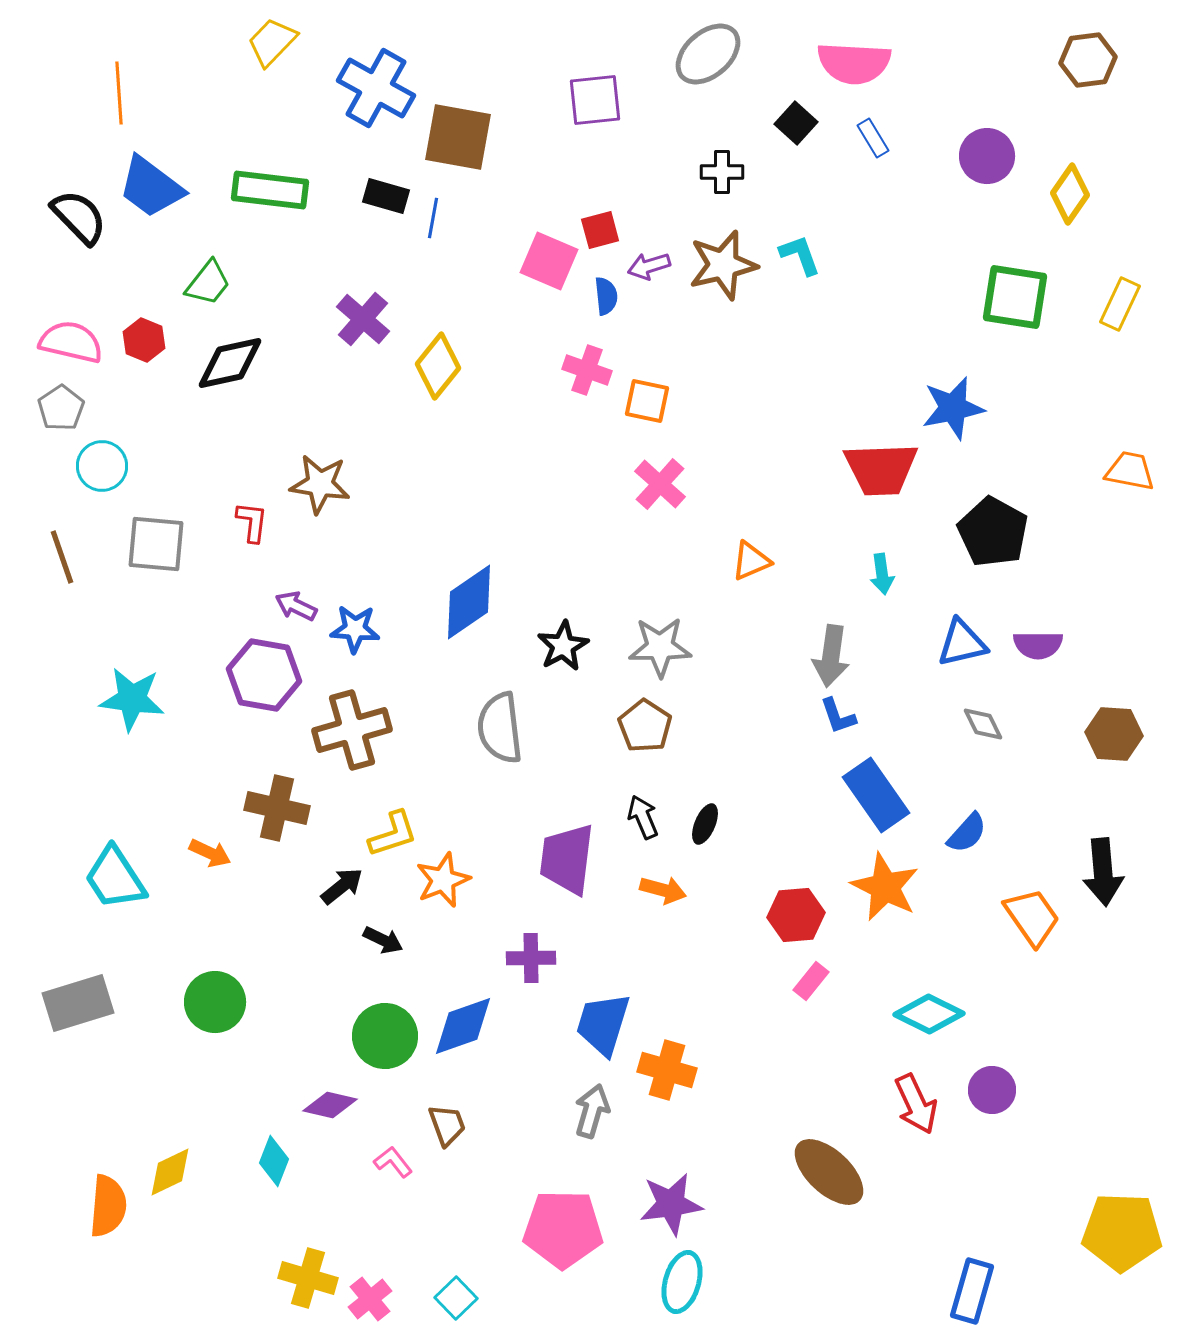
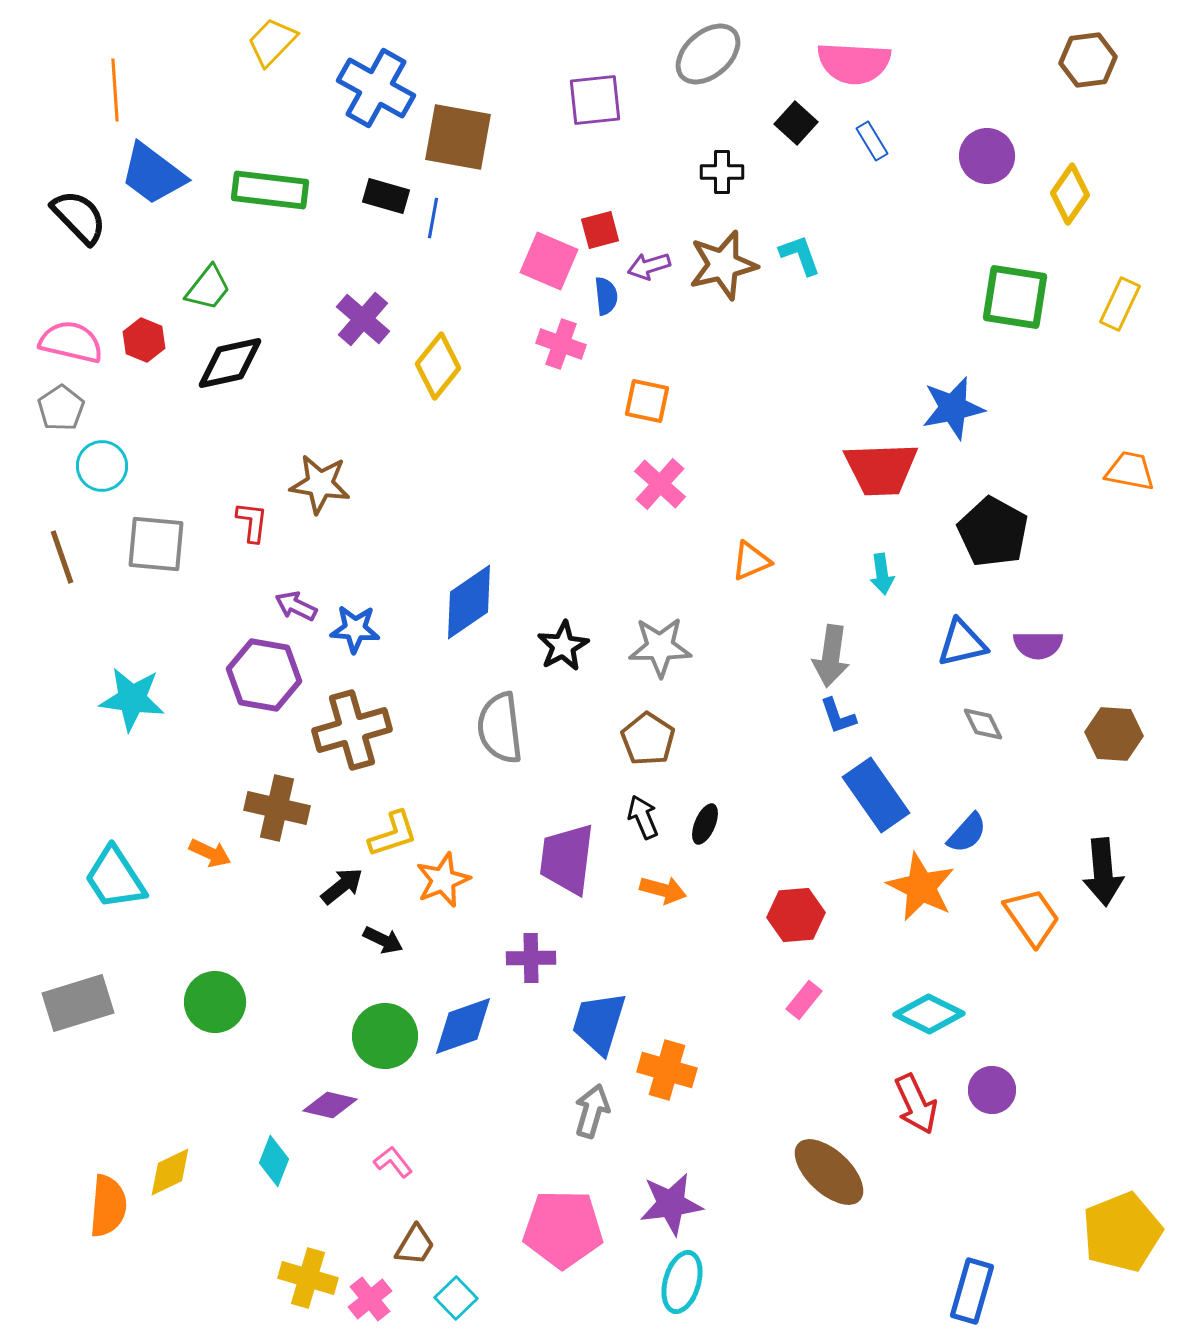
orange line at (119, 93): moved 4 px left, 3 px up
blue rectangle at (873, 138): moved 1 px left, 3 px down
blue trapezoid at (151, 187): moved 2 px right, 13 px up
green trapezoid at (208, 283): moved 5 px down
pink cross at (587, 370): moved 26 px left, 26 px up
brown pentagon at (645, 726): moved 3 px right, 13 px down
orange star at (885, 887): moved 36 px right
pink rectangle at (811, 981): moved 7 px left, 19 px down
blue trapezoid at (603, 1024): moved 4 px left, 1 px up
brown trapezoid at (447, 1125): moved 32 px left, 120 px down; rotated 51 degrees clockwise
yellow pentagon at (1122, 1232): rotated 24 degrees counterclockwise
